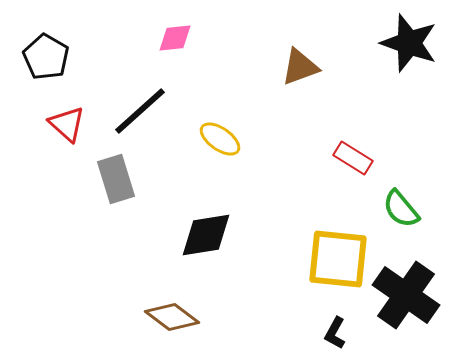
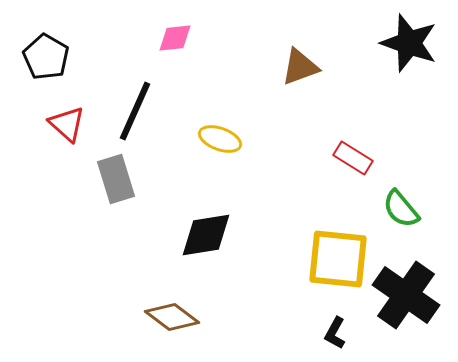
black line: moved 5 px left; rotated 24 degrees counterclockwise
yellow ellipse: rotated 15 degrees counterclockwise
